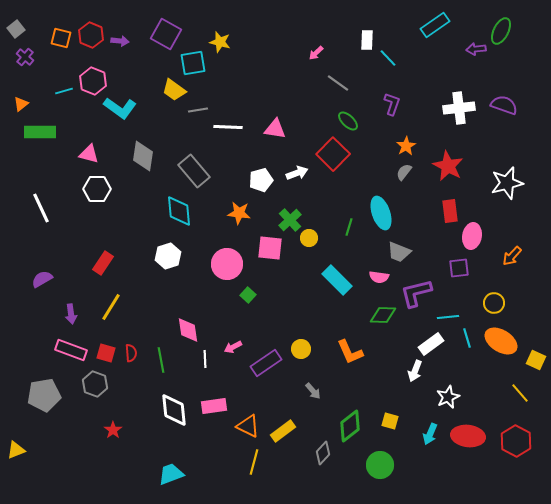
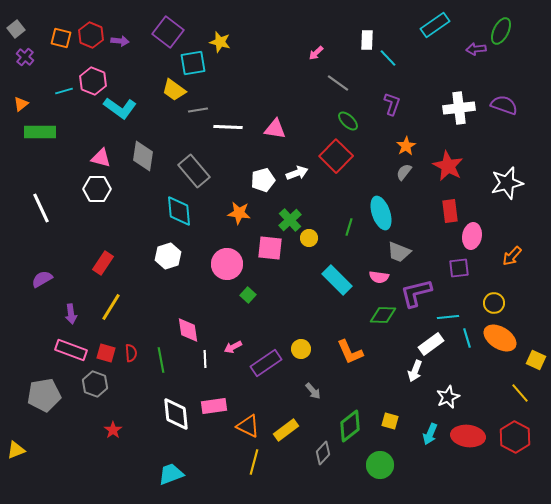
purple square at (166, 34): moved 2 px right, 2 px up; rotated 8 degrees clockwise
pink triangle at (89, 154): moved 12 px right, 4 px down
red square at (333, 154): moved 3 px right, 2 px down
white pentagon at (261, 180): moved 2 px right
orange ellipse at (501, 341): moved 1 px left, 3 px up
white diamond at (174, 410): moved 2 px right, 4 px down
yellow rectangle at (283, 431): moved 3 px right, 1 px up
red hexagon at (516, 441): moved 1 px left, 4 px up
